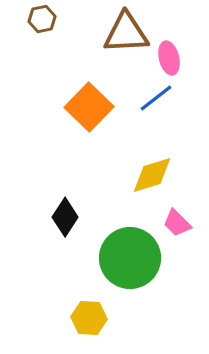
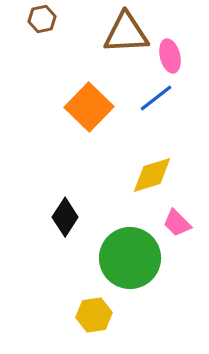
pink ellipse: moved 1 px right, 2 px up
yellow hexagon: moved 5 px right, 3 px up; rotated 12 degrees counterclockwise
